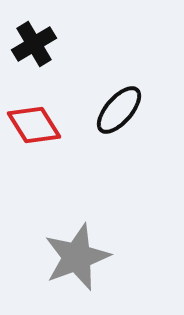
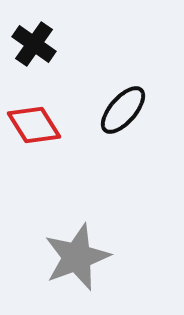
black cross: rotated 24 degrees counterclockwise
black ellipse: moved 4 px right
